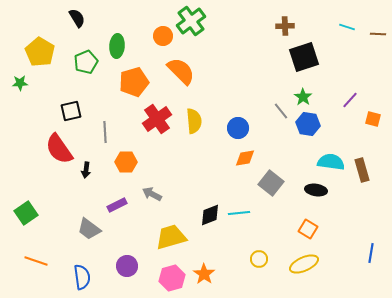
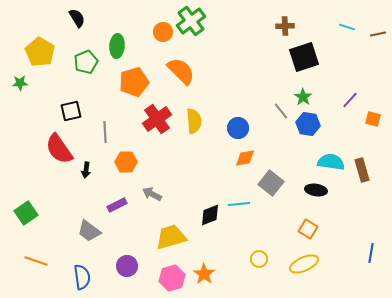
brown line at (378, 34): rotated 14 degrees counterclockwise
orange circle at (163, 36): moved 4 px up
cyan line at (239, 213): moved 9 px up
gray trapezoid at (89, 229): moved 2 px down
